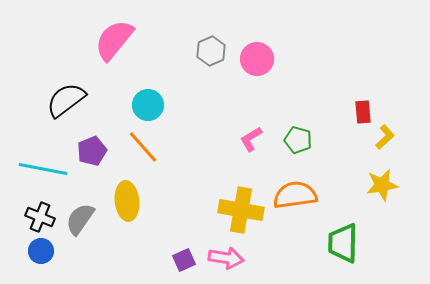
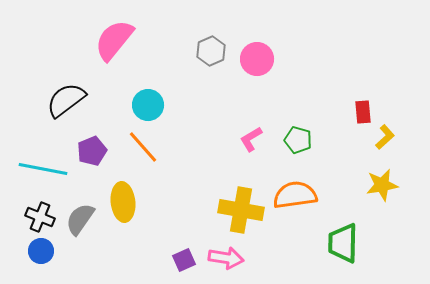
yellow ellipse: moved 4 px left, 1 px down
